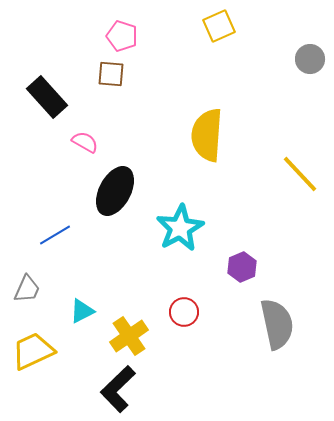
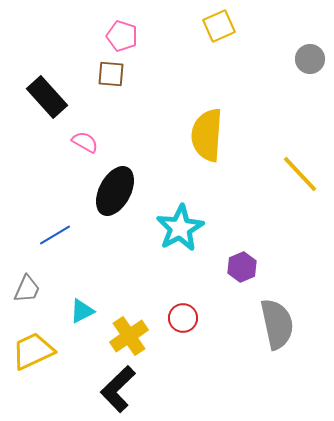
red circle: moved 1 px left, 6 px down
